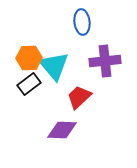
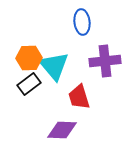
red trapezoid: rotated 64 degrees counterclockwise
